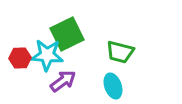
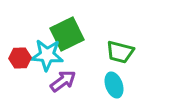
cyan ellipse: moved 1 px right, 1 px up
